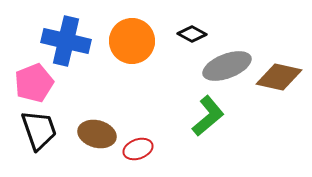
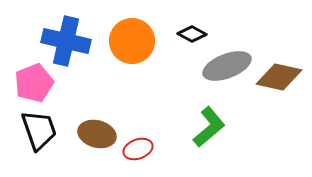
green L-shape: moved 1 px right, 11 px down
